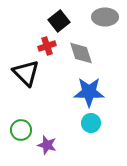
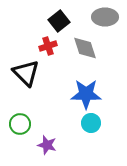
red cross: moved 1 px right
gray diamond: moved 4 px right, 5 px up
blue star: moved 3 px left, 2 px down
green circle: moved 1 px left, 6 px up
